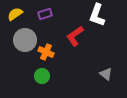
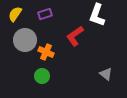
yellow semicircle: rotated 21 degrees counterclockwise
